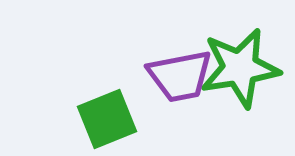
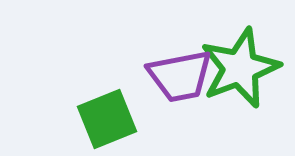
green star: rotated 12 degrees counterclockwise
